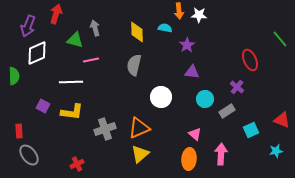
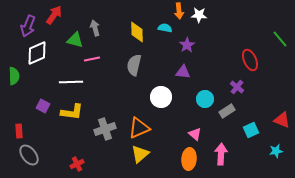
red arrow: moved 2 px left, 1 px down; rotated 18 degrees clockwise
pink line: moved 1 px right, 1 px up
purple triangle: moved 9 px left
